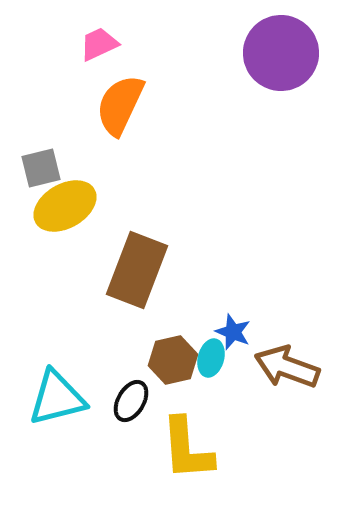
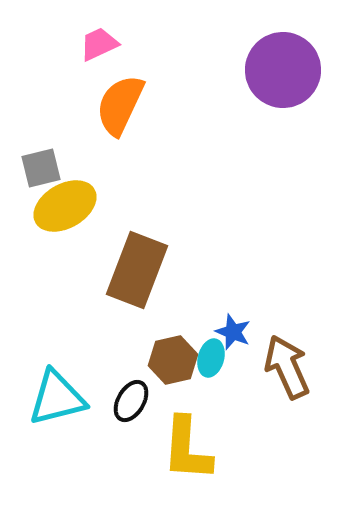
purple circle: moved 2 px right, 17 px down
brown arrow: rotated 46 degrees clockwise
yellow L-shape: rotated 8 degrees clockwise
